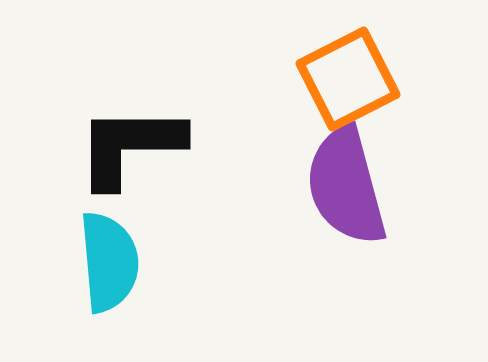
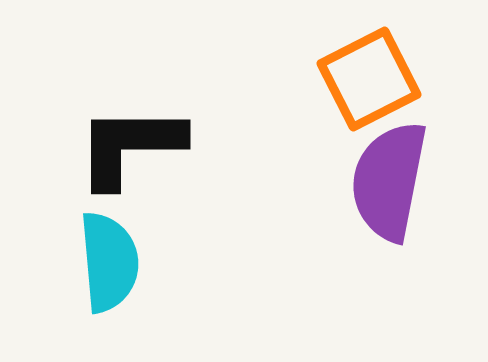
orange square: moved 21 px right
purple semicircle: moved 43 px right, 5 px up; rotated 26 degrees clockwise
